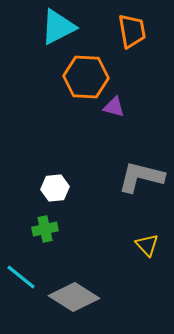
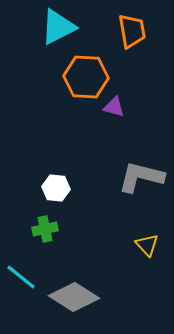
white hexagon: moved 1 px right; rotated 12 degrees clockwise
